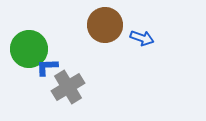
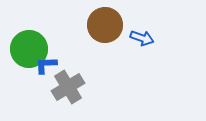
blue L-shape: moved 1 px left, 2 px up
